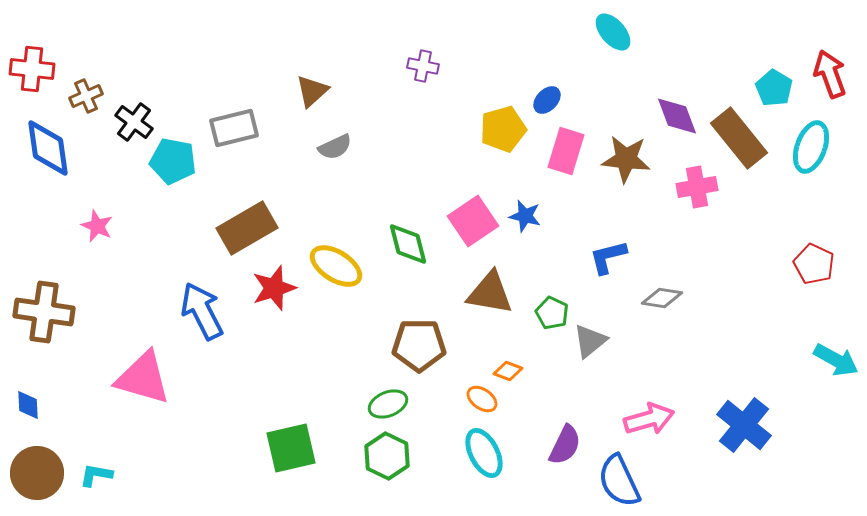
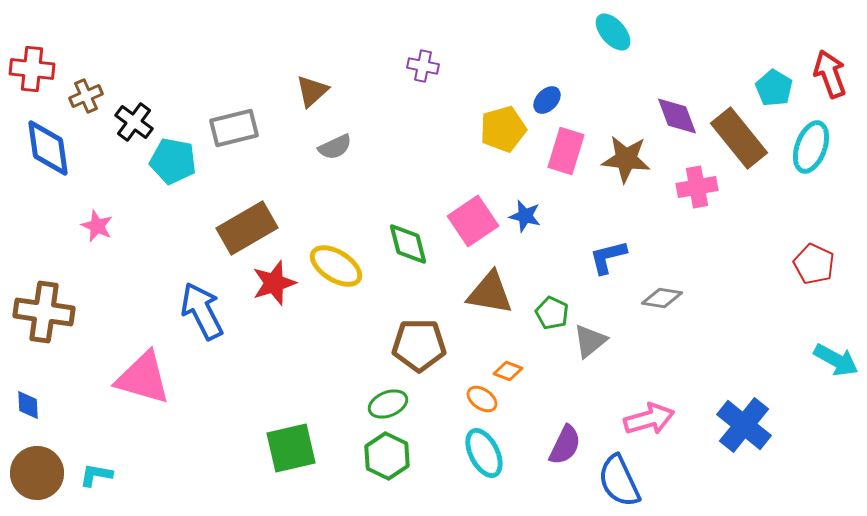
red star at (274, 288): moved 5 px up
